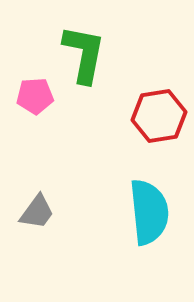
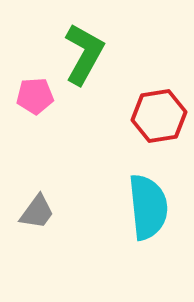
green L-shape: rotated 18 degrees clockwise
cyan semicircle: moved 1 px left, 5 px up
